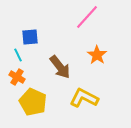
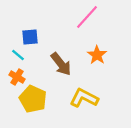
cyan line: rotated 24 degrees counterclockwise
brown arrow: moved 1 px right, 3 px up
yellow pentagon: moved 3 px up
